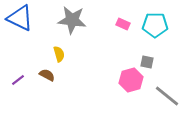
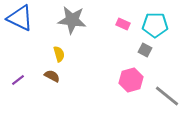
gray square: moved 2 px left, 12 px up; rotated 16 degrees clockwise
brown semicircle: moved 5 px right, 1 px down
